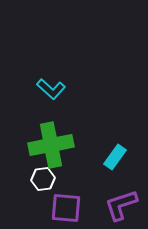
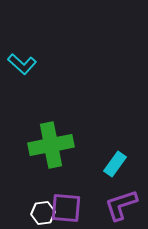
cyan L-shape: moved 29 px left, 25 px up
cyan rectangle: moved 7 px down
white hexagon: moved 34 px down
